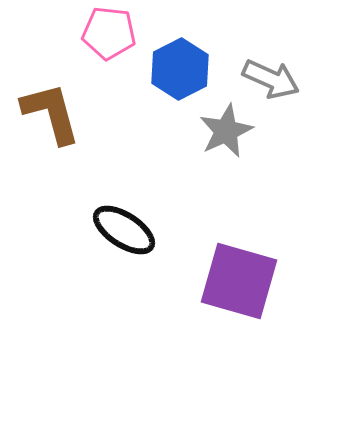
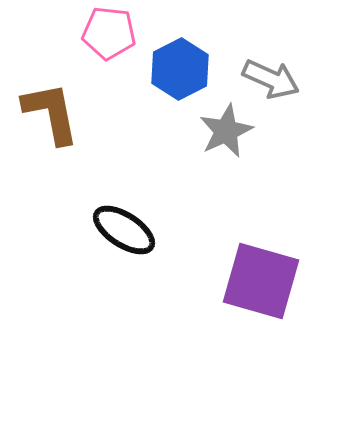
brown L-shape: rotated 4 degrees clockwise
purple square: moved 22 px right
